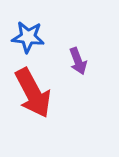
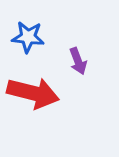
red arrow: rotated 48 degrees counterclockwise
